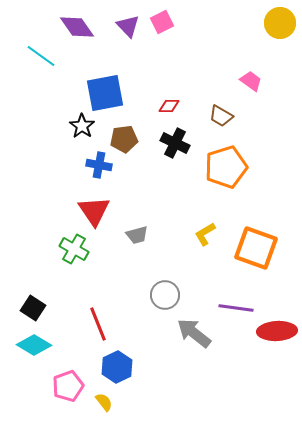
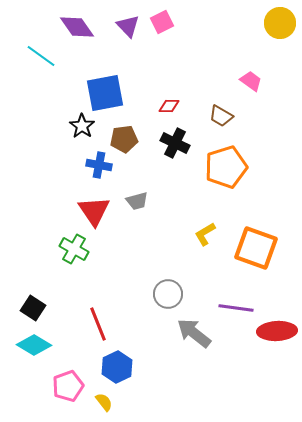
gray trapezoid: moved 34 px up
gray circle: moved 3 px right, 1 px up
